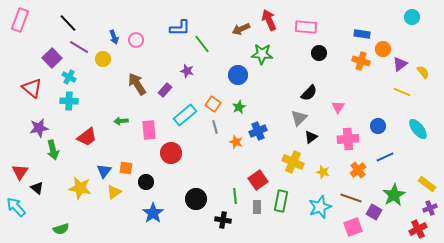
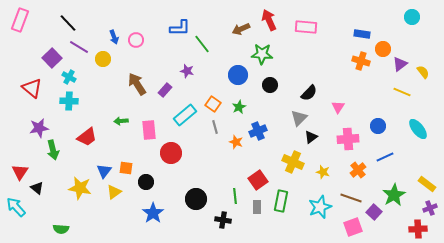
black circle at (319, 53): moved 49 px left, 32 px down
purple square at (374, 212): rotated 14 degrees clockwise
green semicircle at (61, 229): rotated 21 degrees clockwise
red cross at (418, 229): rotated 24 degrees clockwise
